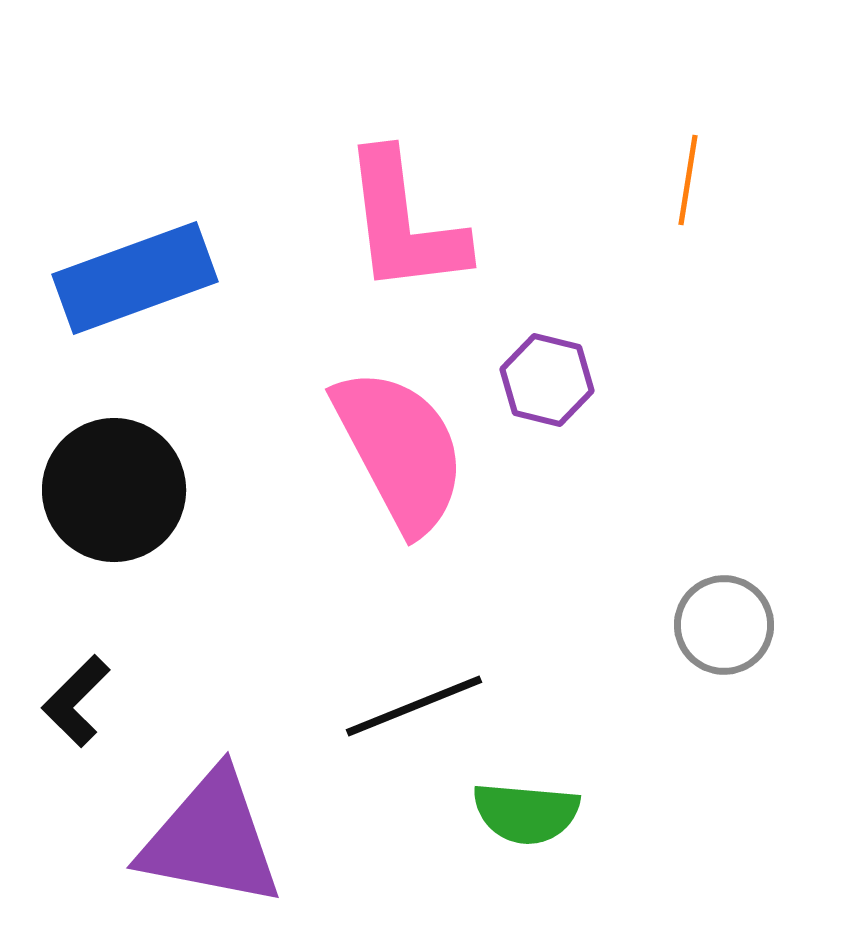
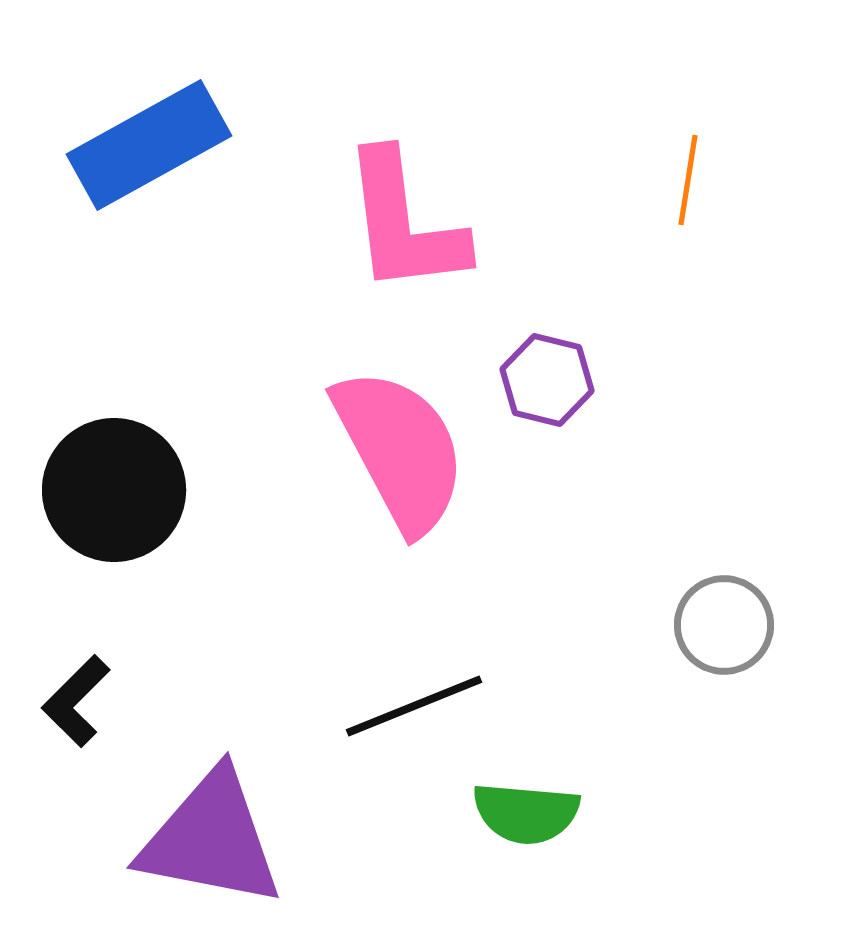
blue rectangle: moved 14 px right, 133 px up; rotated 9 degrees counterclockwise
